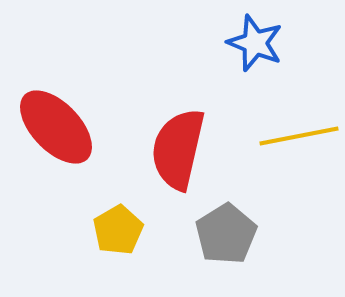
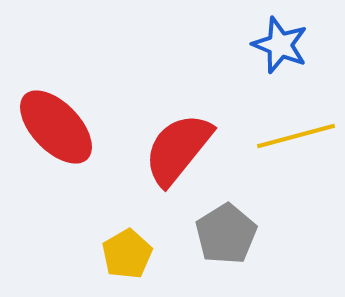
blue star: moved 25 px right, 2 px down
yellow line: moved 3 px left; rotated 4 degrees counterclockwise
red semicircle: rotated 26 degrees clockwise
yellow pentagon: moved 9 px right, 24 px down
